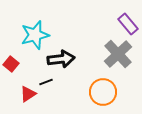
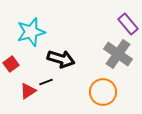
cyan star: moved 4 px left, 3 px up
gray cross: rotated 12 degrees counterclockwise
black arrow: rotated 24 degrees clockwise
red square: rotated 14 degrees clockwise
red triangle: moved 3 px up
